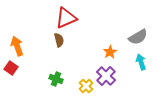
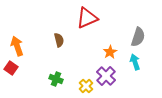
red triangle: moved 21 px right
gray semicircle: rotated 42 degrees counterclockwise
cyan arrow: moved 6 px left
